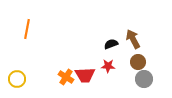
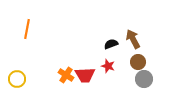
red star: rotated 16 degrees clockwise
orange cross: moved 2 px up
